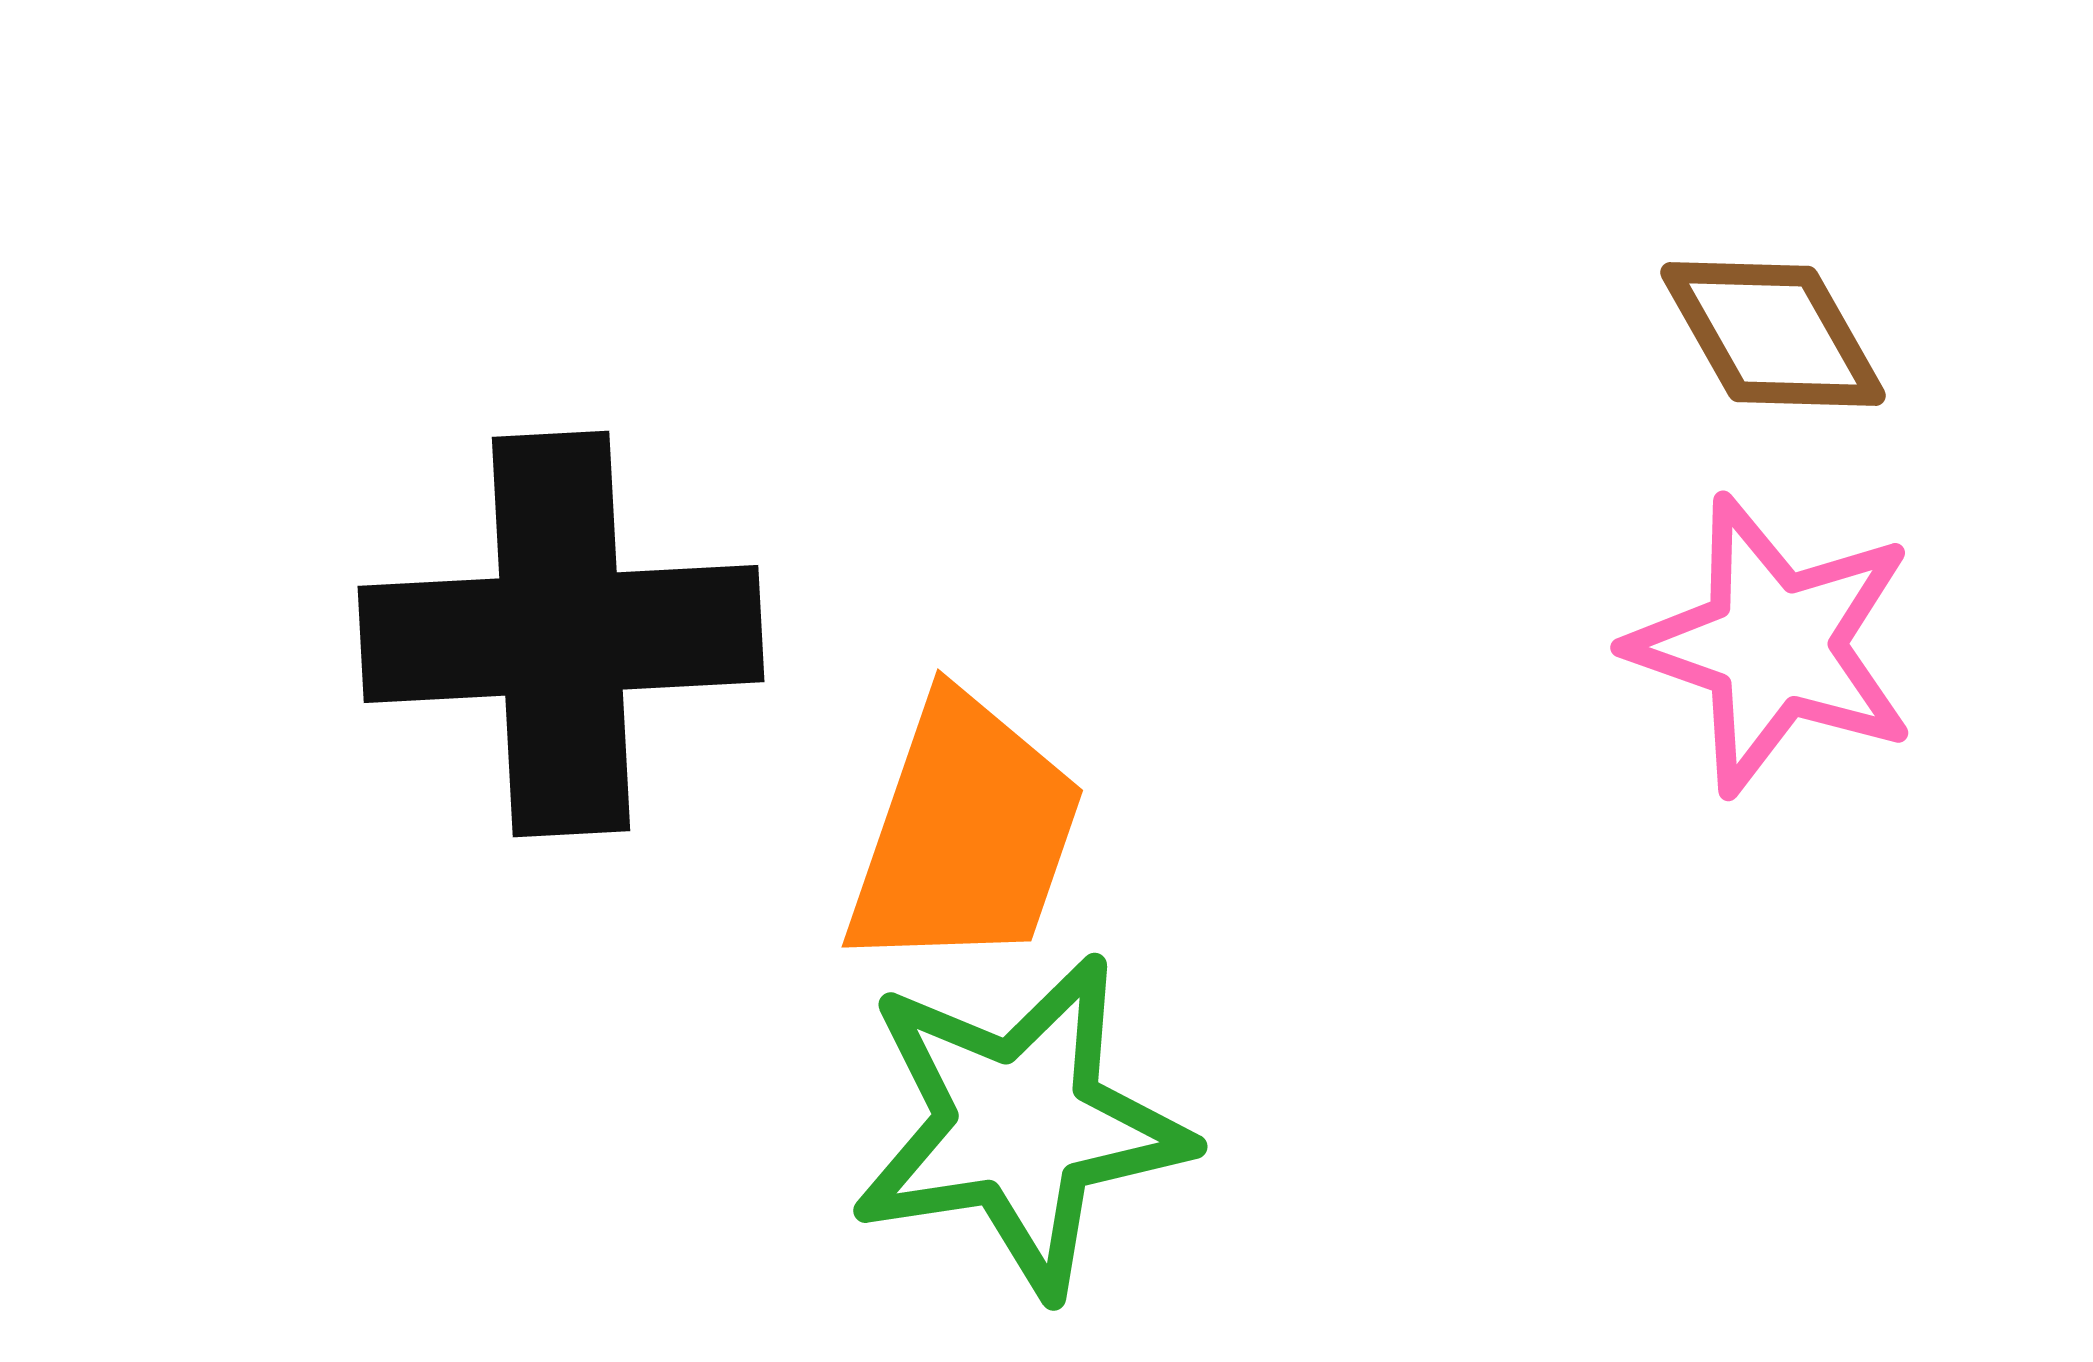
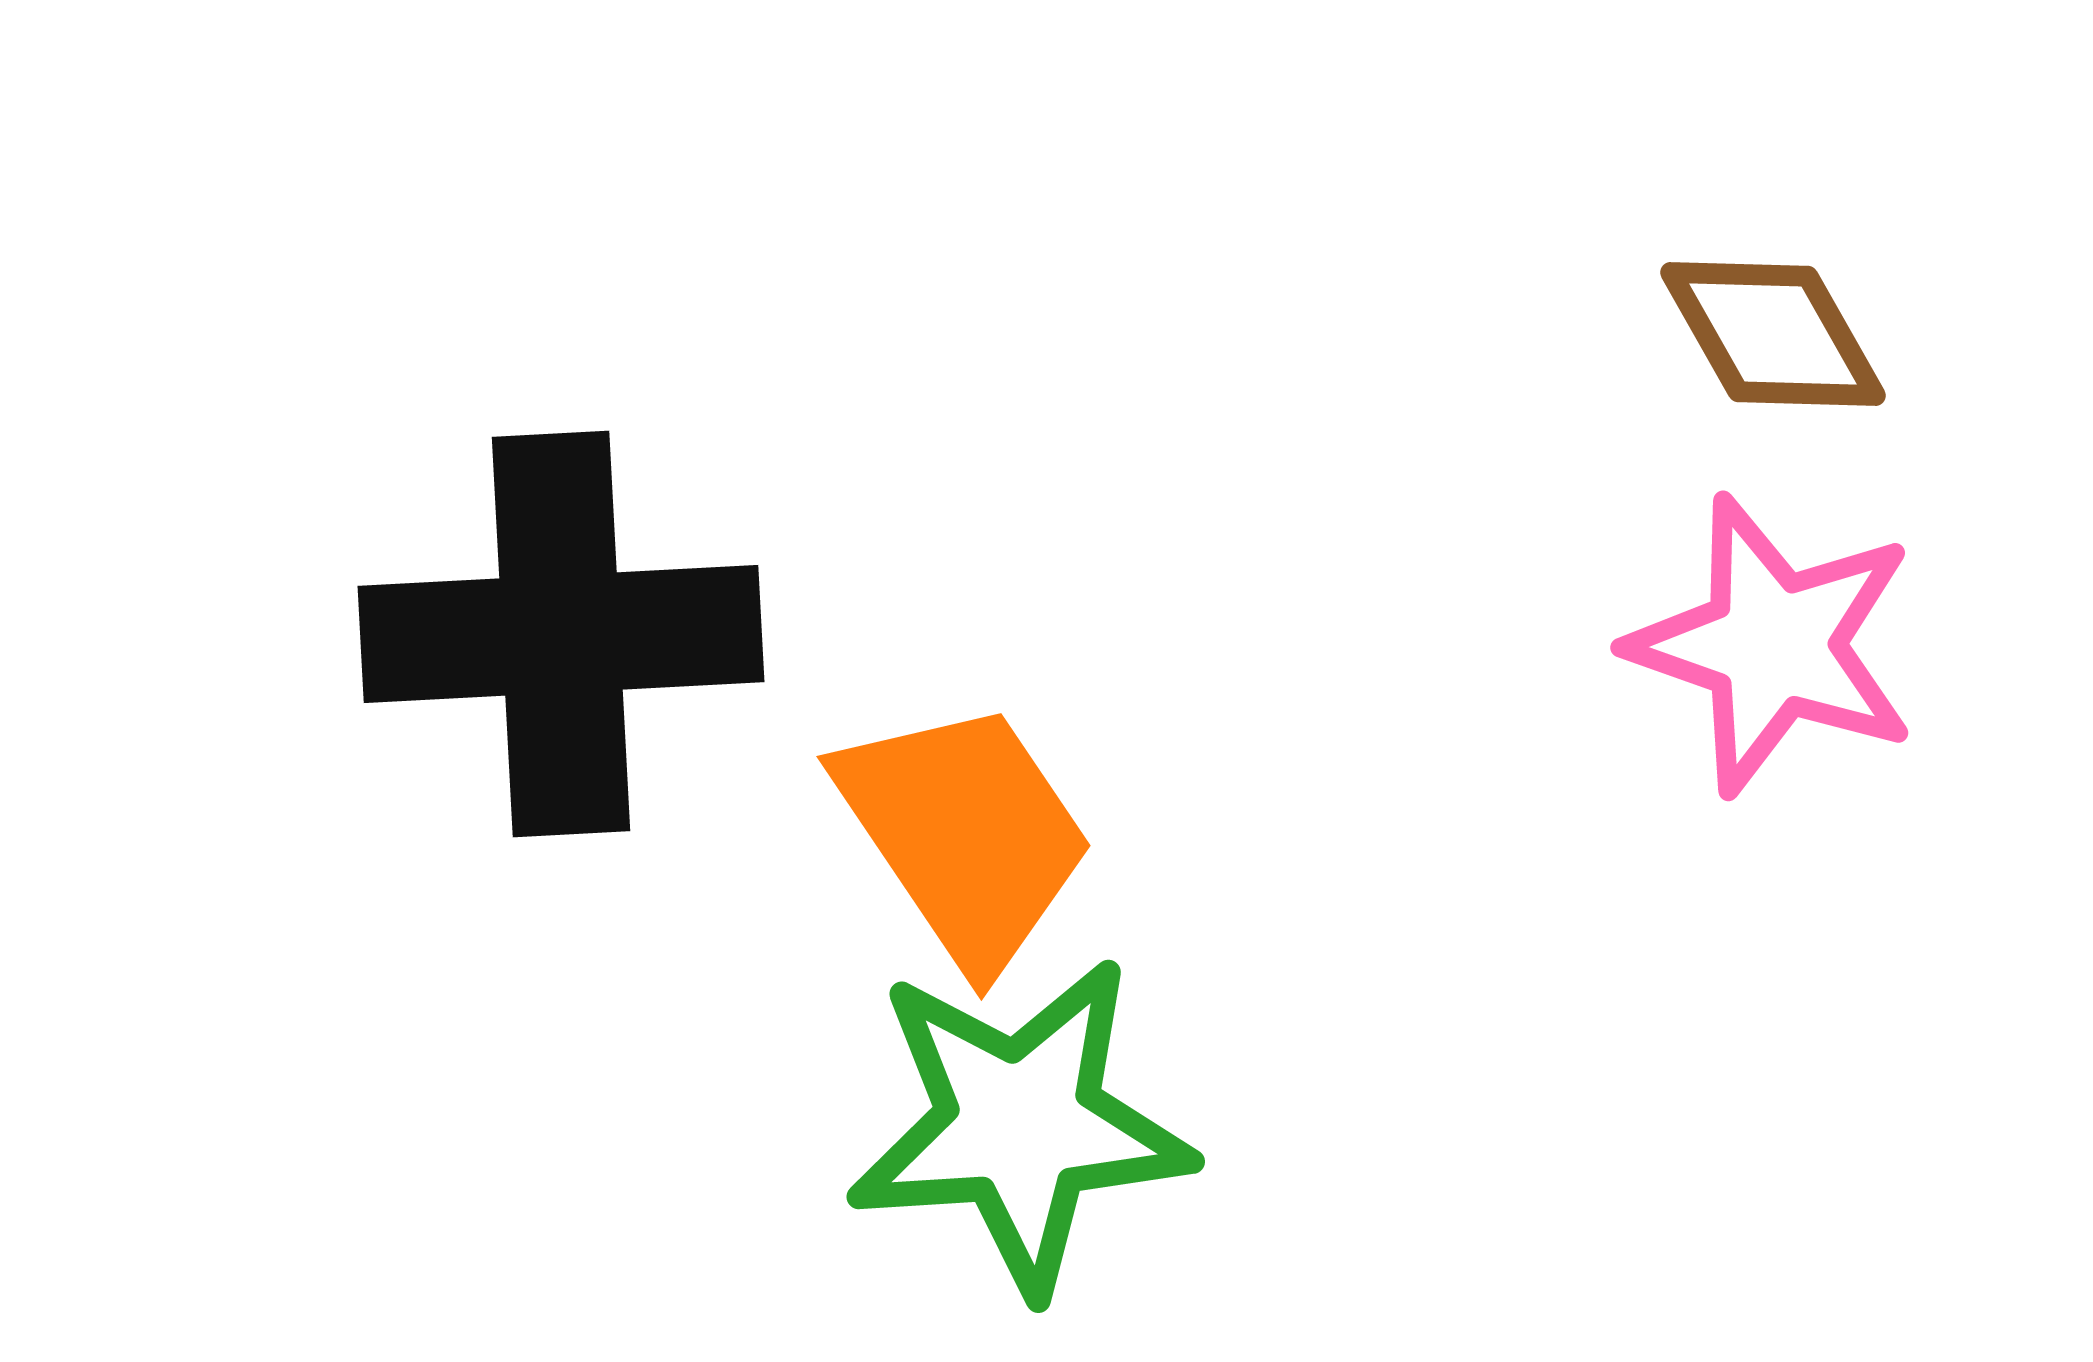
orange trapezoid: rotated 53 degrees counterclockwise
green star: rotated 5 degrees clockwise
